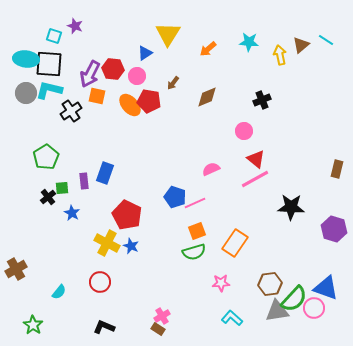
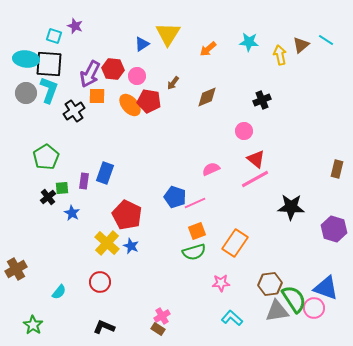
blue triangle at (145, 53): moved 3 px left, 9 px up
cyan L-shape at (49, 90): rotated 96 degrees clockwise
orange square at (97, 96): rotated 12 degrees counterclockwise
black cross at (71, 111): moved 3 px right
purple rectangle at (84, 181): rotated 14 degrees clockwise
yellow cross at (107, 243): rotated 15 degrees clockwise
green semicircle at (294, 299): rotated 76 degrees counterclockwise
